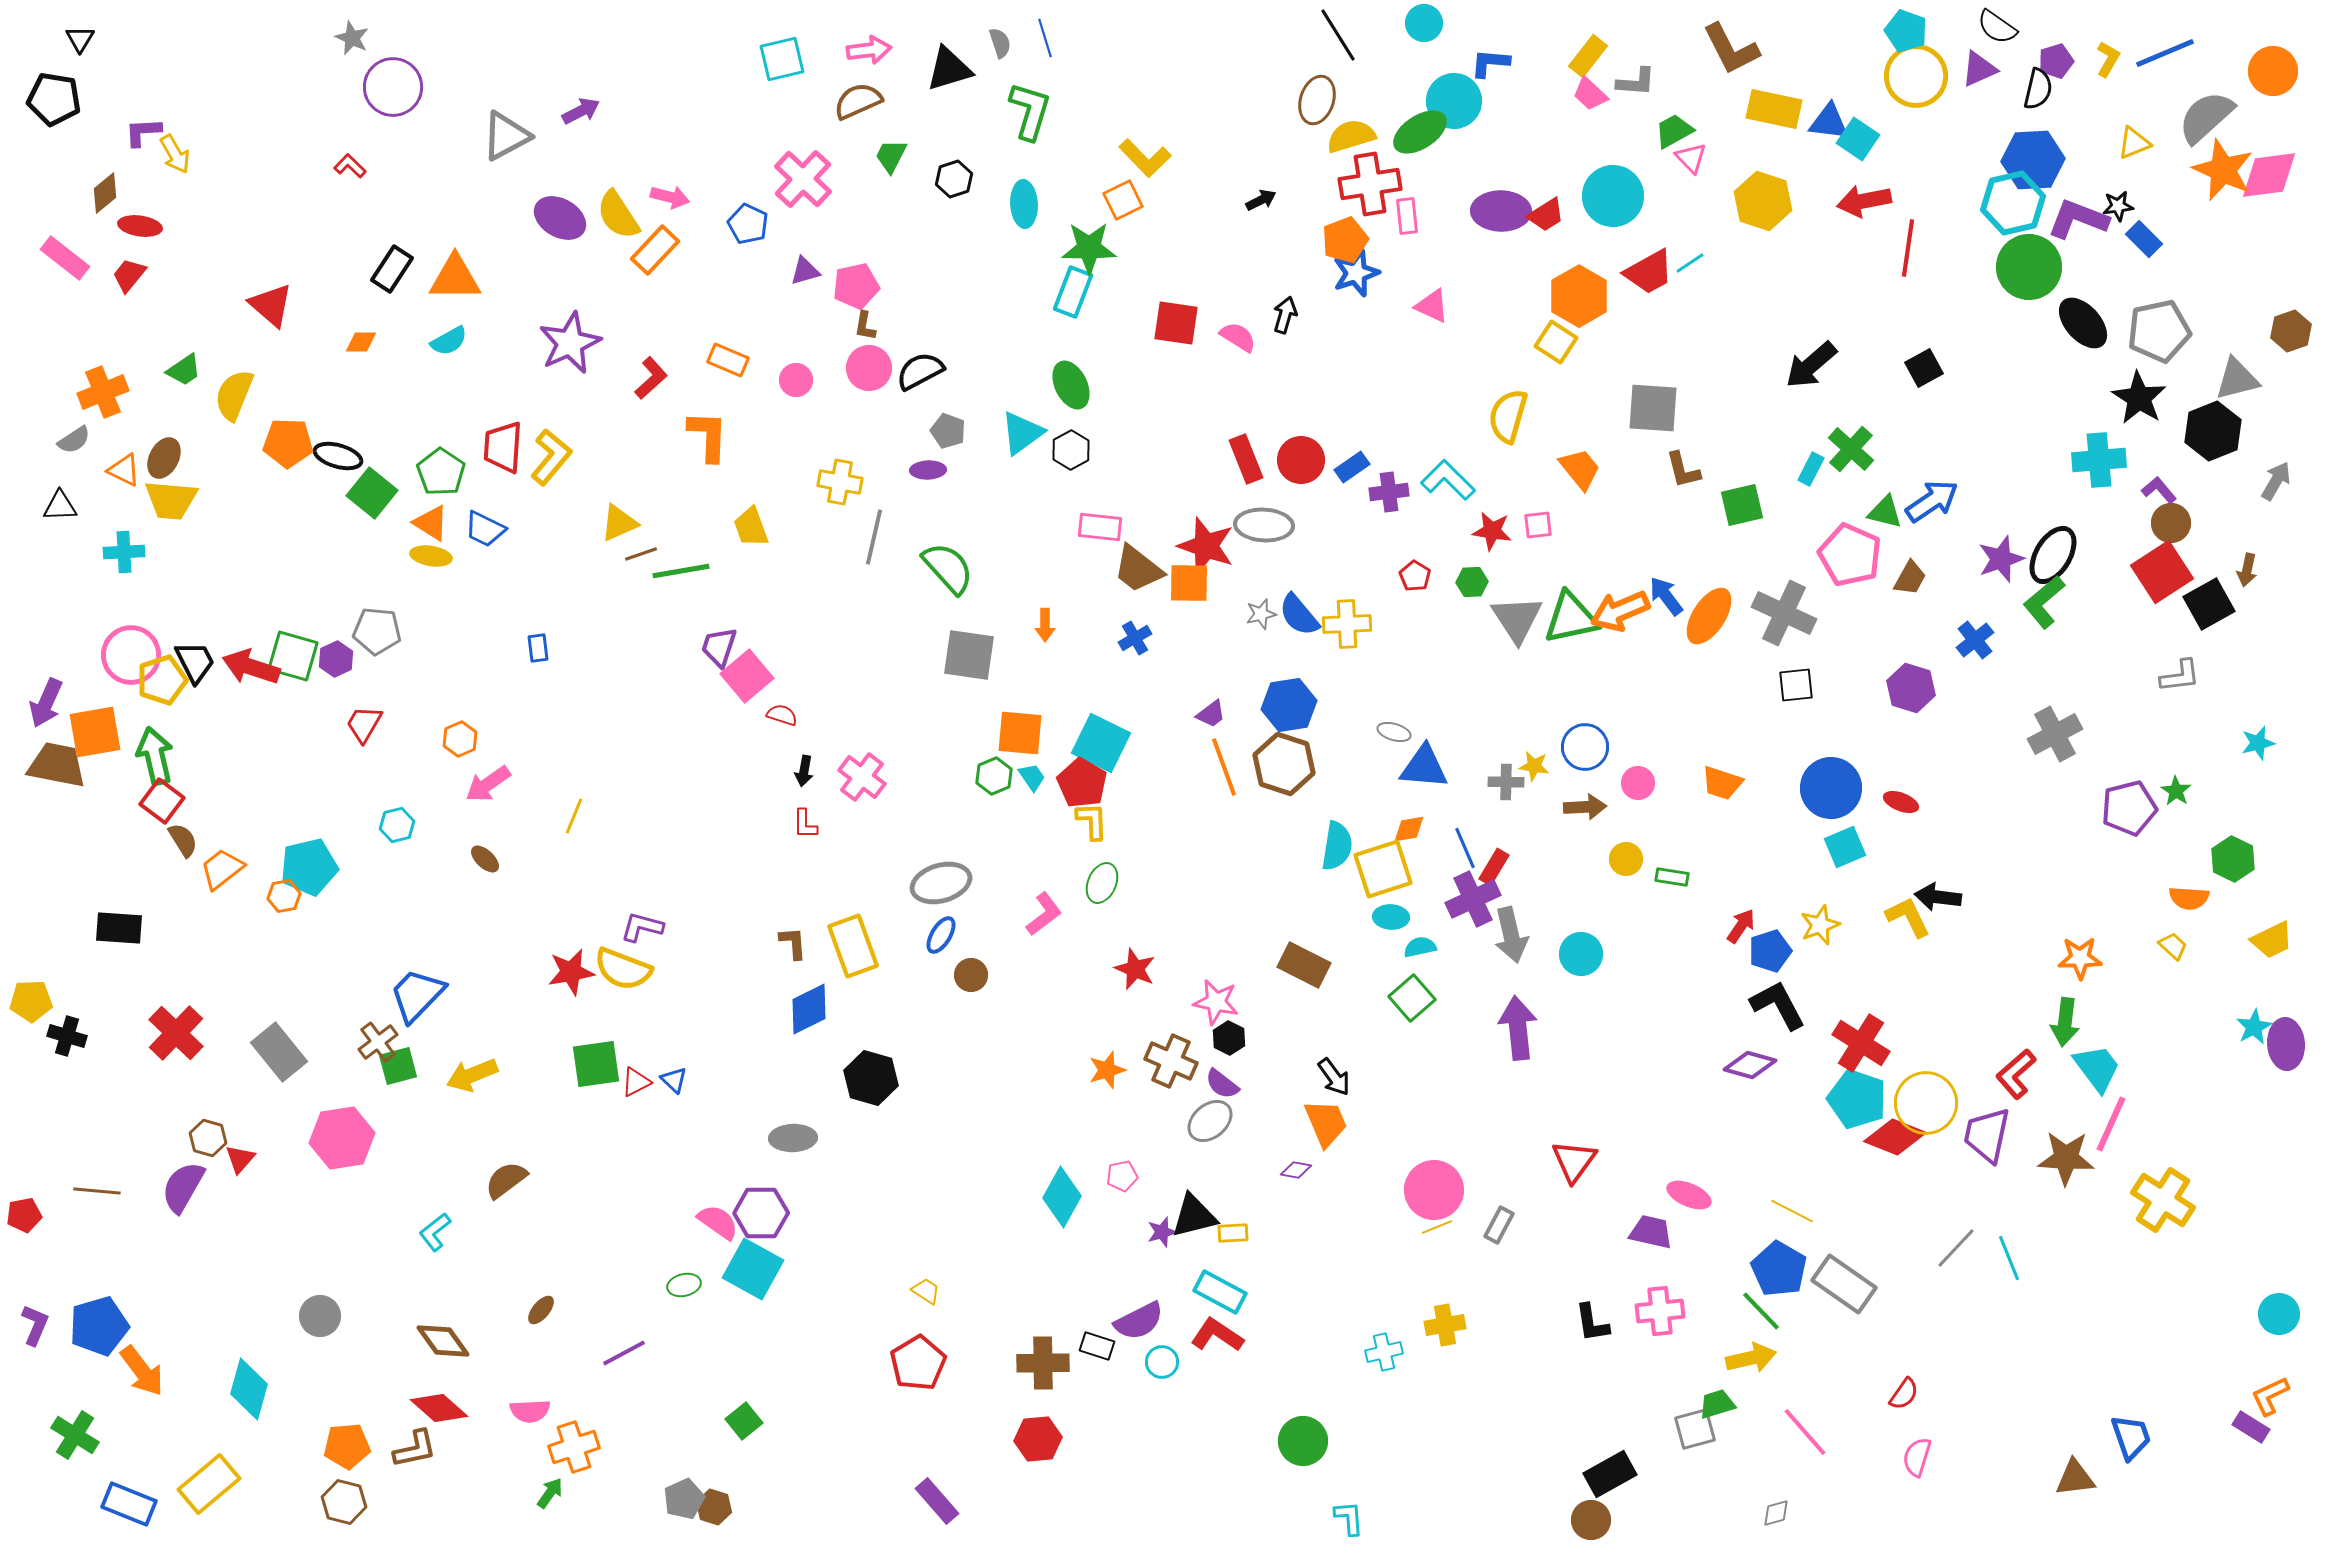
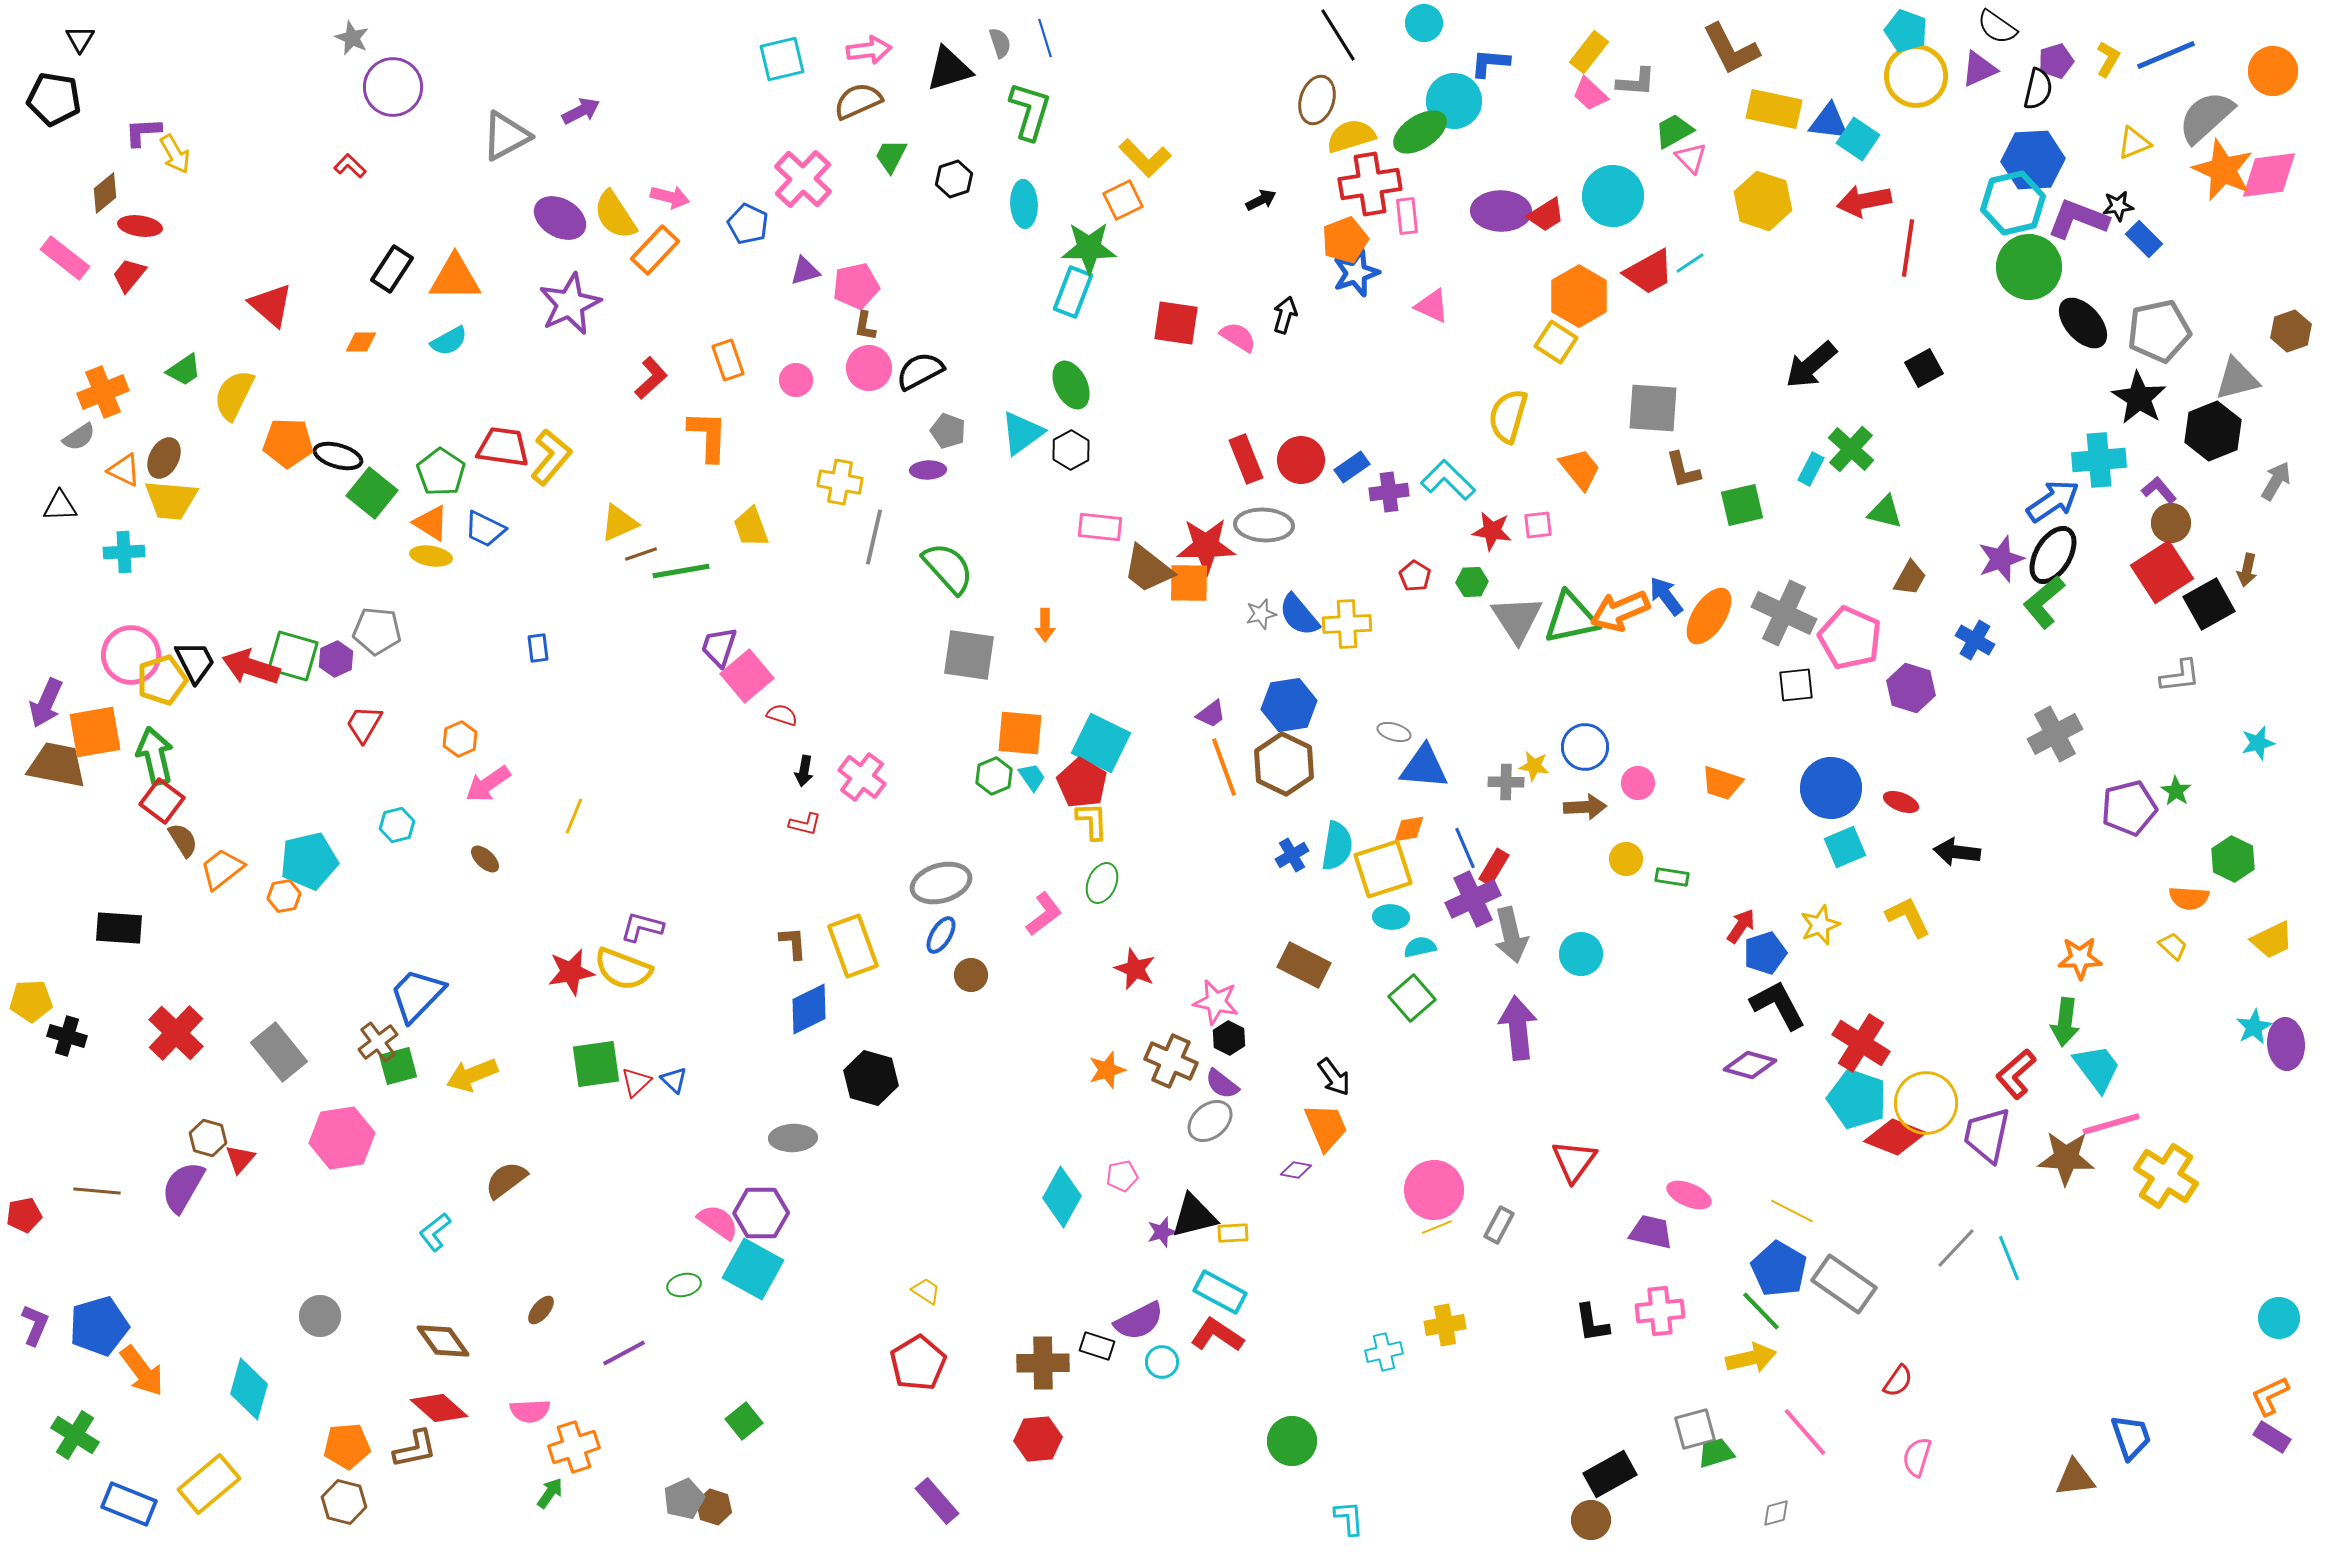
blue line at (2165, 53): moved 1 px right, 2 px down
yellow rectangle at (1588, 56): moved 1 px right, 4 px up
yellow semicircle at (618, 215): moved 3 px left
purple star at (570, 343): moved 39 px up
orange rectangle at (728, 360): rotated 48 degrees clockwise
yellow semicircle at (234, 395): rotated 4 degrees clockwise
gray semicircle at (74, 440): moved 5 px right, 3 px up
red trapezoid at (503, 447): rotated 94 degrees clockwise
blue arrow at (1932, 501): moved 121 px right
red star at (1206, 546): rotated 20 degrees counterclockwise
pink pentagon at (1850, 555): moved 83 px down
brown trapezoid at (1138, 569): moved 10 px right
blue cross at (1135, 638): moved 157 px right, 217 px down
blue cross at (1975, 640): rotated 21 degrees counterclockwise
brown hexagon at (1284, 764): rotated 8 degrees clockwise
red L-shape at (805, 824): rotated 76 degrees counterclockwise
cyan pentagon at (309, 867): moved 6 px up
black arrow at (1938, 897): moved 19 px right, 45 px up
blue pentagon at (1770, 951): moved 5 px left, 2 px down
red triangle at (636, 1082): rotated 16 degrees counterclockwise
orange trapezoid at (1326, 1123): moved 4 px down
pink line at (2111, 1124): rotated 50 degrees clockwise
yellow cross at (2163, 1200): moved 3 px right, 24 px up
cyan circle at (2279, 1314): moved 4 px down
red semicircle at (1904, 1394): moved 6 px left, 13 px up
green trapezoid at (1717, 1404): moved 1 px left, 49 px down
purple rectangle at (2251, 1427): moved 21 px right, 10 px down
green circle at (1303, 1441): moved 11 px left
